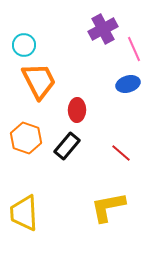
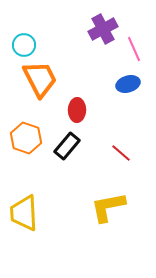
orange trapezoid: moved 1 px right, 2 px up
